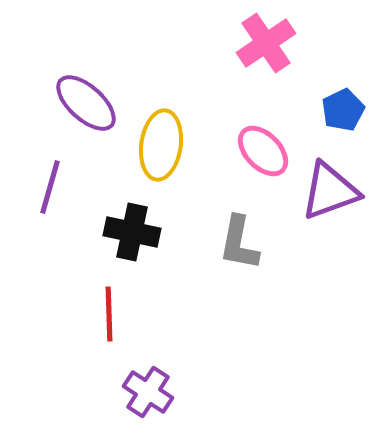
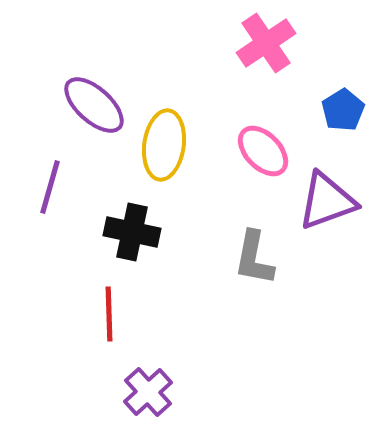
purple ellipse: moved 8 px right, 2 px down
blue pentagon: rotated 6 degrees counterclockwise
yellow ellipse: moved 3 px right
purple triangle: moved 3 px left, 10 px down
gray L-shape: moved 15 px right, 15 px down
purple cross: rotated 15 degrees clockwise
